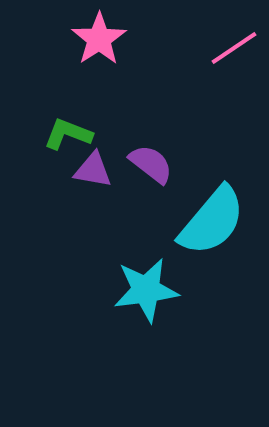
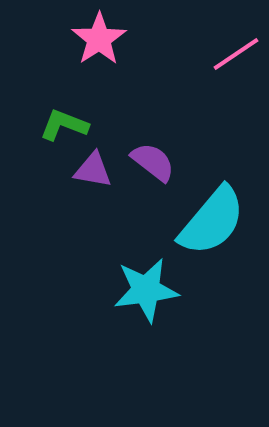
pink line: moved 2 px right, 6 px down
green L-shape: moved 4 px left, 9 px up
purple semicircle: moved 2 px right, 2 px up
